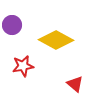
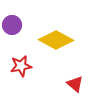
red star: moved 2 px left
